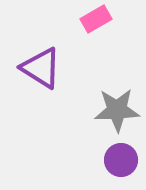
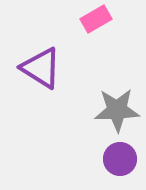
purple circle: moved 1 px left, 1 px up
